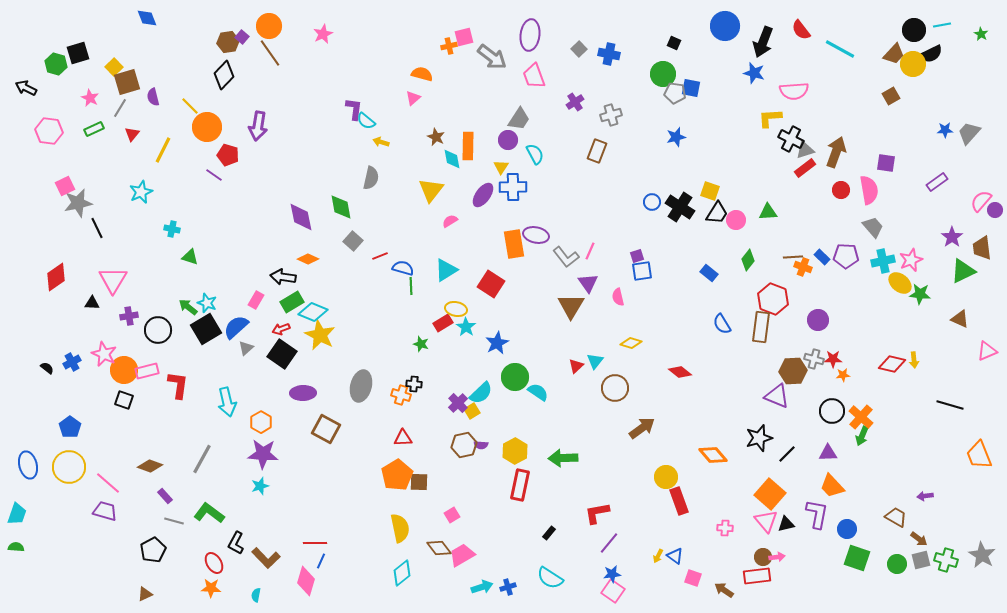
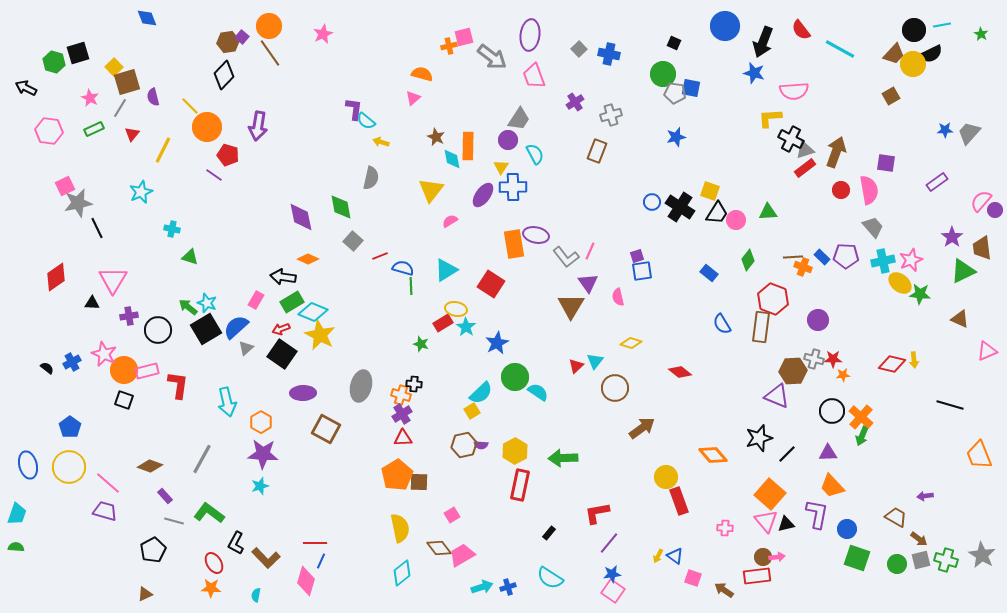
green hexagon at (56, 64): moved 2 px left, 2 px up
purple cross at (458, 403): moved 56 px left, 11 px down; rotated 12 degrees clockwise
